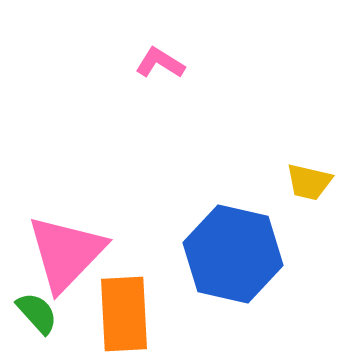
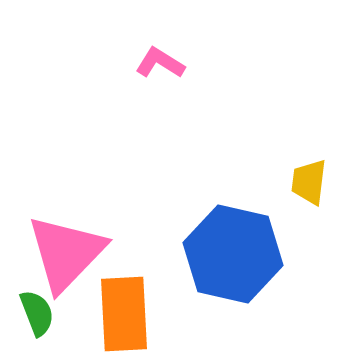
yellow trapezoid: rotated 84 degrees clockwise
green semicircle: rotated 21 degrees clockwise
